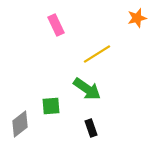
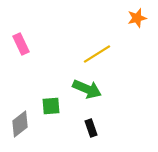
pink rectangle: moved 35 px left, 19 px down
green arrow: rotated 12 degrees counterclockwise
